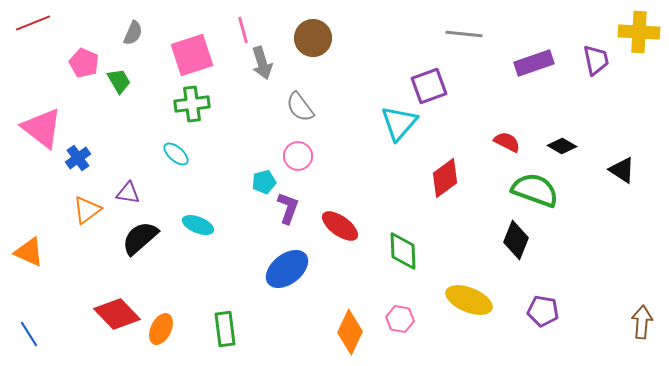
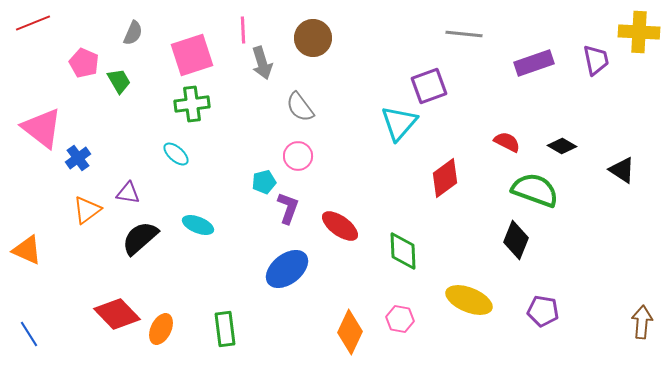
pink line at (243, 30): rotated 12 degrees clockwise
orange triangle at (29, 252): moved 2 px left, 2 px up
